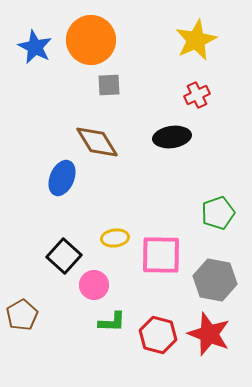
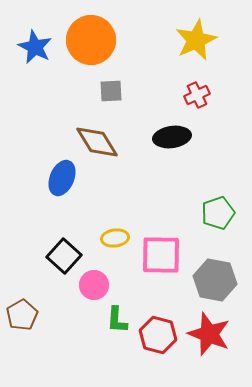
gray square: moved 2 px right, 6 px down
green L-shape: moved 5 px right, 2 px up; rotated 92 degrees clockwise
